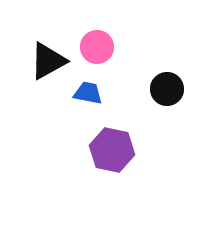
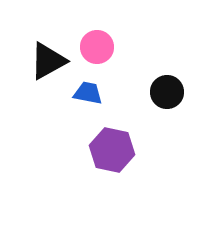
black circle: moved 3 px down
